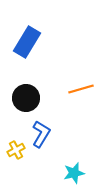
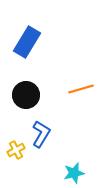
black circle: moved 3 px up
